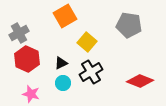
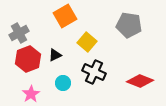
red hexagon: moved 1 px right; rotated 15 degrees clockwise
black triangle: moved 6 px left, 8 px up
black cross: moved 3 px right; rotated 35 degrees counterclockwise
pink star: rotated 24 degrees clockwise
